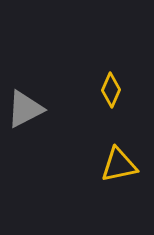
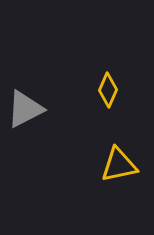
yellow diamond: moved 3 px left
